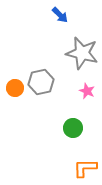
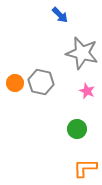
gray hexagon: rotated 25 degrees clockwise
orange circle: moved 5 px up
green circle: moved 4 px right, 1 px down
